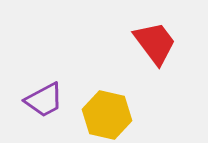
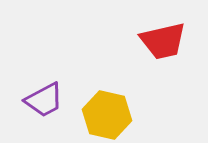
red trapezoid: moved 8 px right, 2 px up; rotated 114 degrees clockwise
